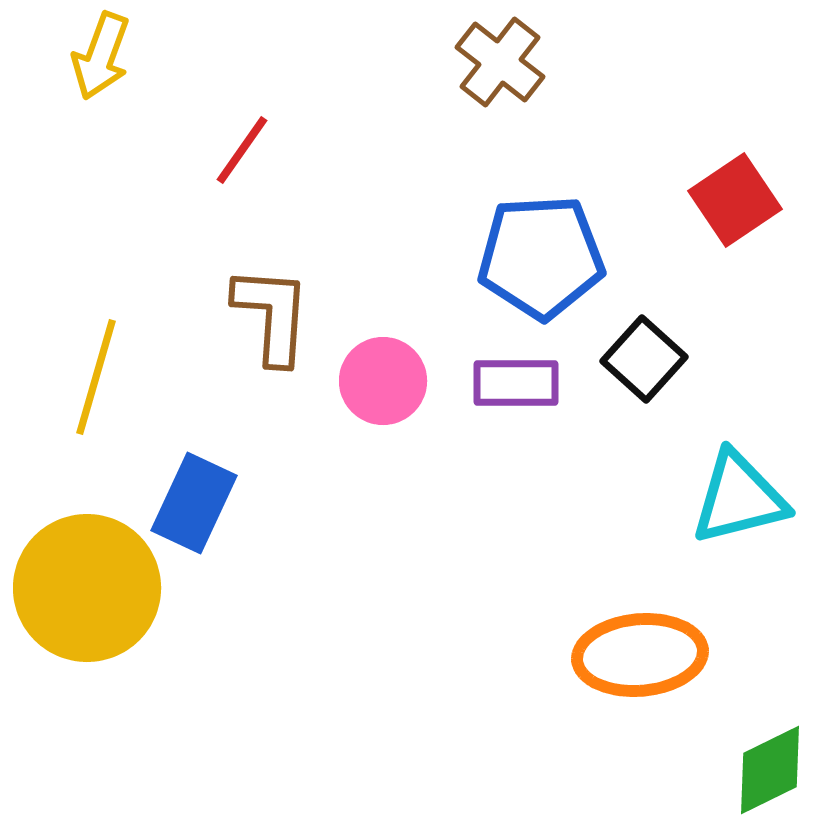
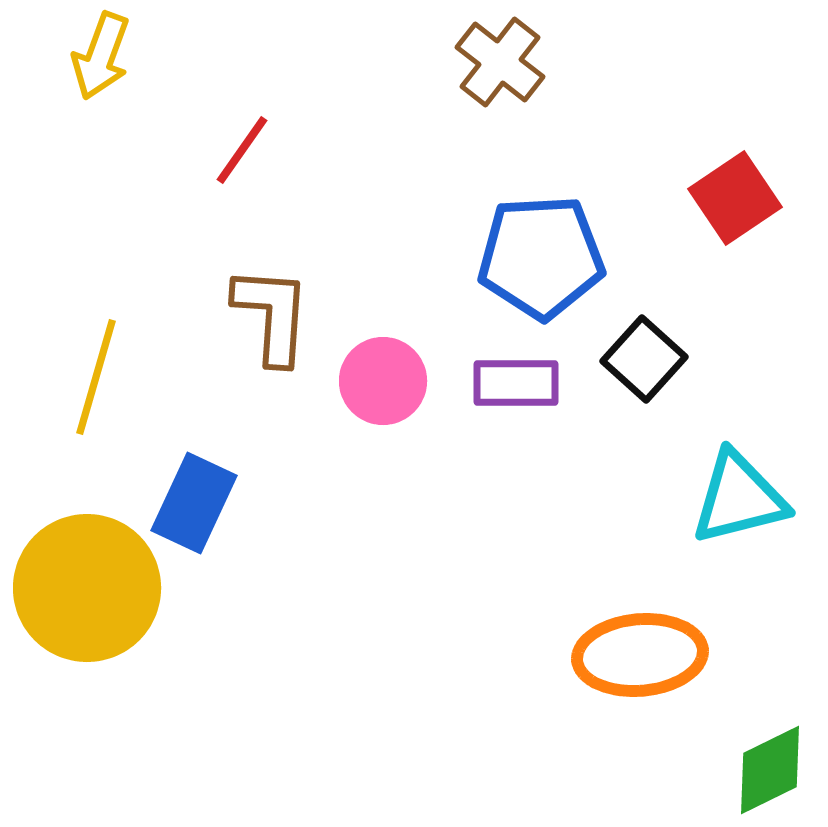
red square: moved 2 px up
